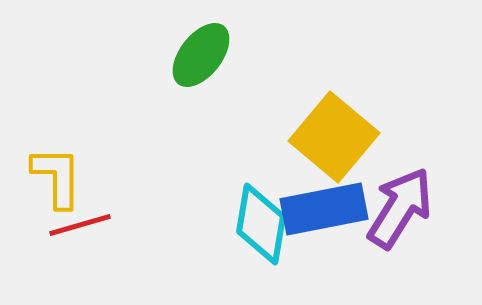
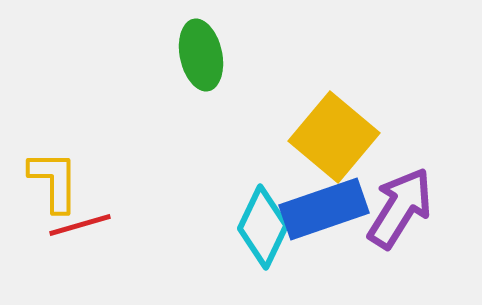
green ellipse: rotated 50 degrees counterclockwise
yellow L-shape: moved 3 px left, 4 px down
blue rectangle: rotated 8 degrees counterclockwise
cyan diamond: moved 2 px right, 3 px down; rotated 16 degrees clockwise
